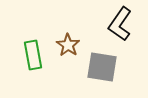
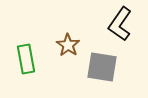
green rectangle: moved 7 px left, 4 px down
